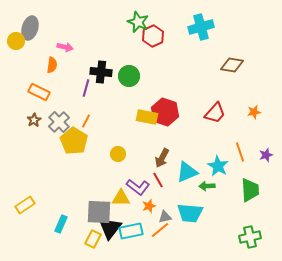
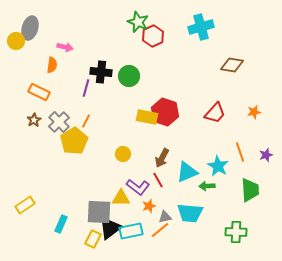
yellow pentagon at (74, 141): rotated 8 degrees clockwise
yellow circle at (118, 154): moved 5 px right
black triangle at (110, 228): rotated 15 degrees clockwise
green cross at (250, 237): moved 14 px left, 5 px up; rotated 15 degrees clockwise
